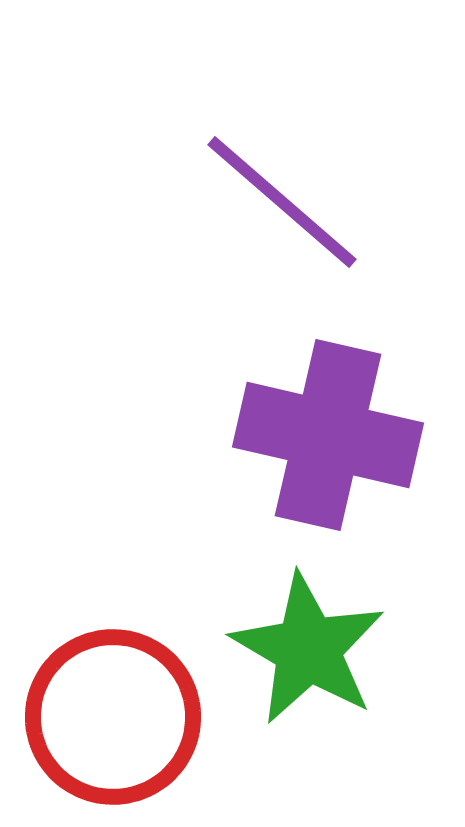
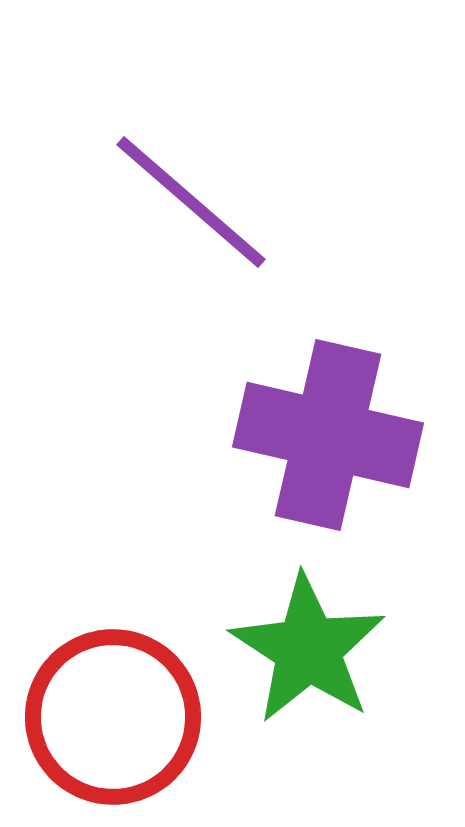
purple line: moved 91 px left
green star: rotated 3 degrees clockwise
